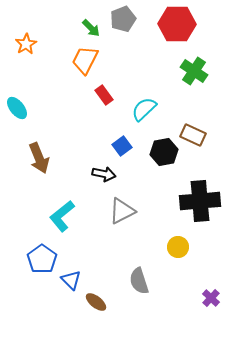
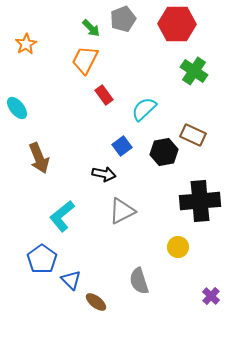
purple cross: moved 2 px up
